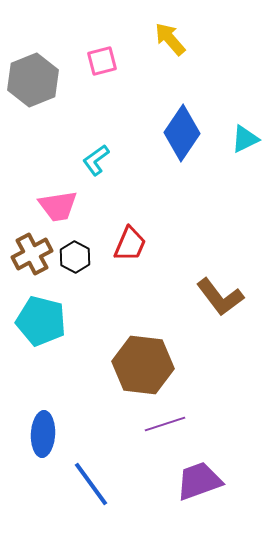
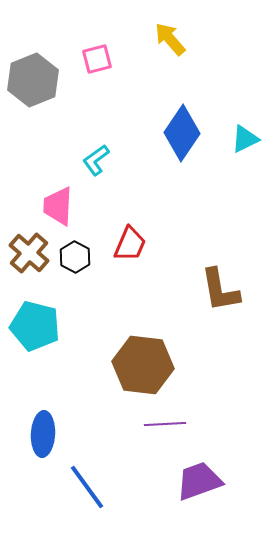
pink square: moved 5 px left, 2 px up
pink trapezoid: rotated 102 degrees clockwise
brown cross: moved 3 px left, 1 px up; rotated 21 degrees counterclockwise
brown L-shape: moved 7 px up; rotated 27 degrees clockwise
cyan pentagon: moved 6 px left, 5 px down
purple line: rotated 15 degrees clockwise
blue line: moved 4 px left, 3 px down
